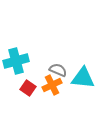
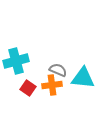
orange cross: rotated 18 degrees clockwise
